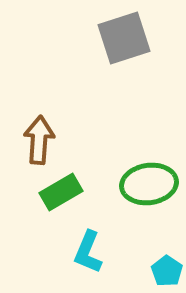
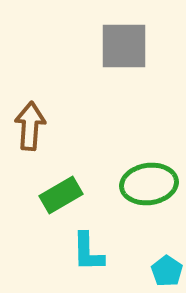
gray square: moved 8 px down; rotated 18 degrees clockwise
brown arrow: moved 9 px left, 14 px up
green rectangle: moved 3 px down
cyan L-shape: rotated 24 degrees counterclockwise
